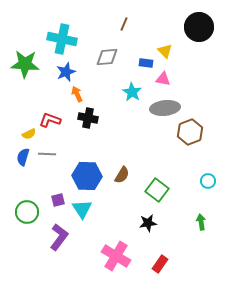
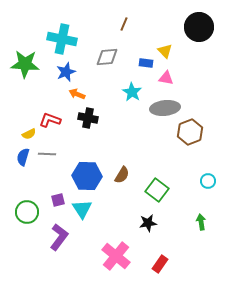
pink triangle: moved 3 px right, 1 px up
orange arrow: rotated 42 degrees counterclockwise
pink cross: rotated 8 degrees clockwise
